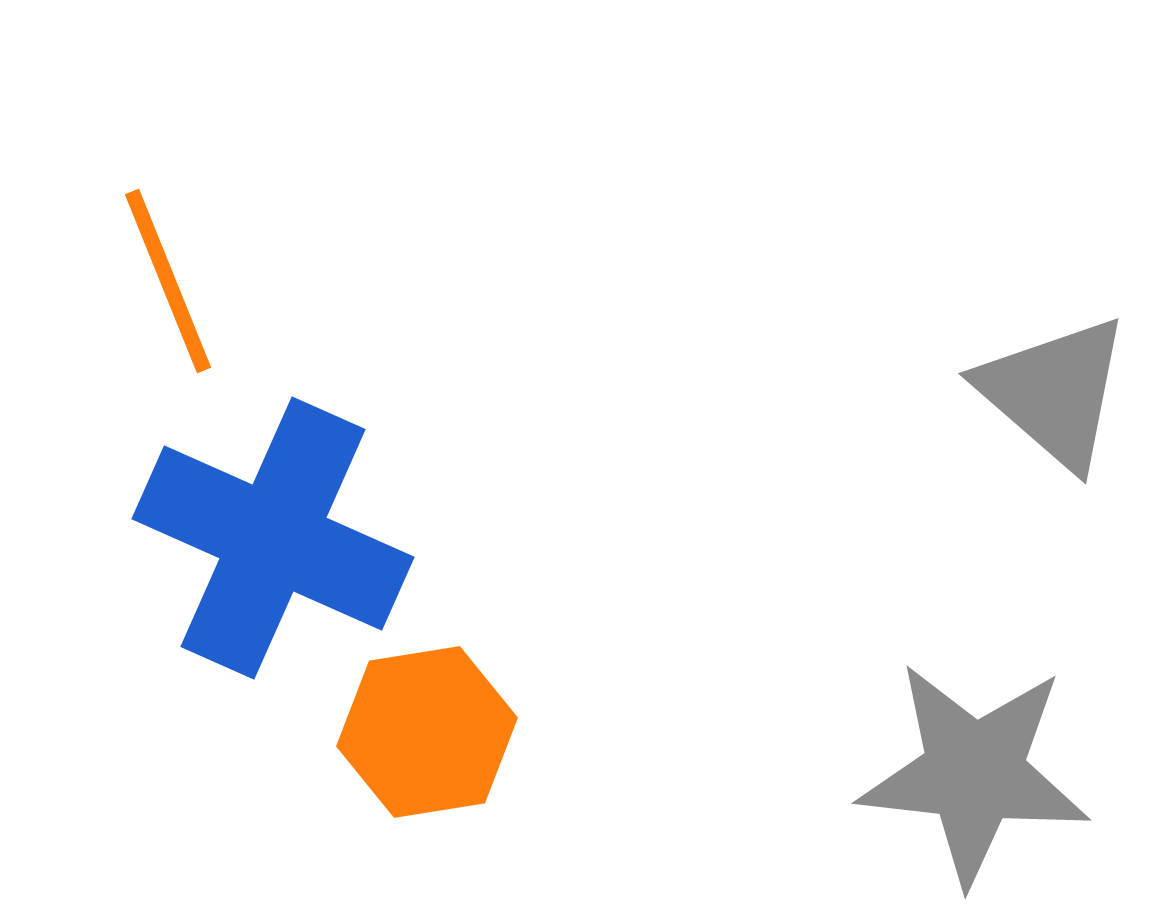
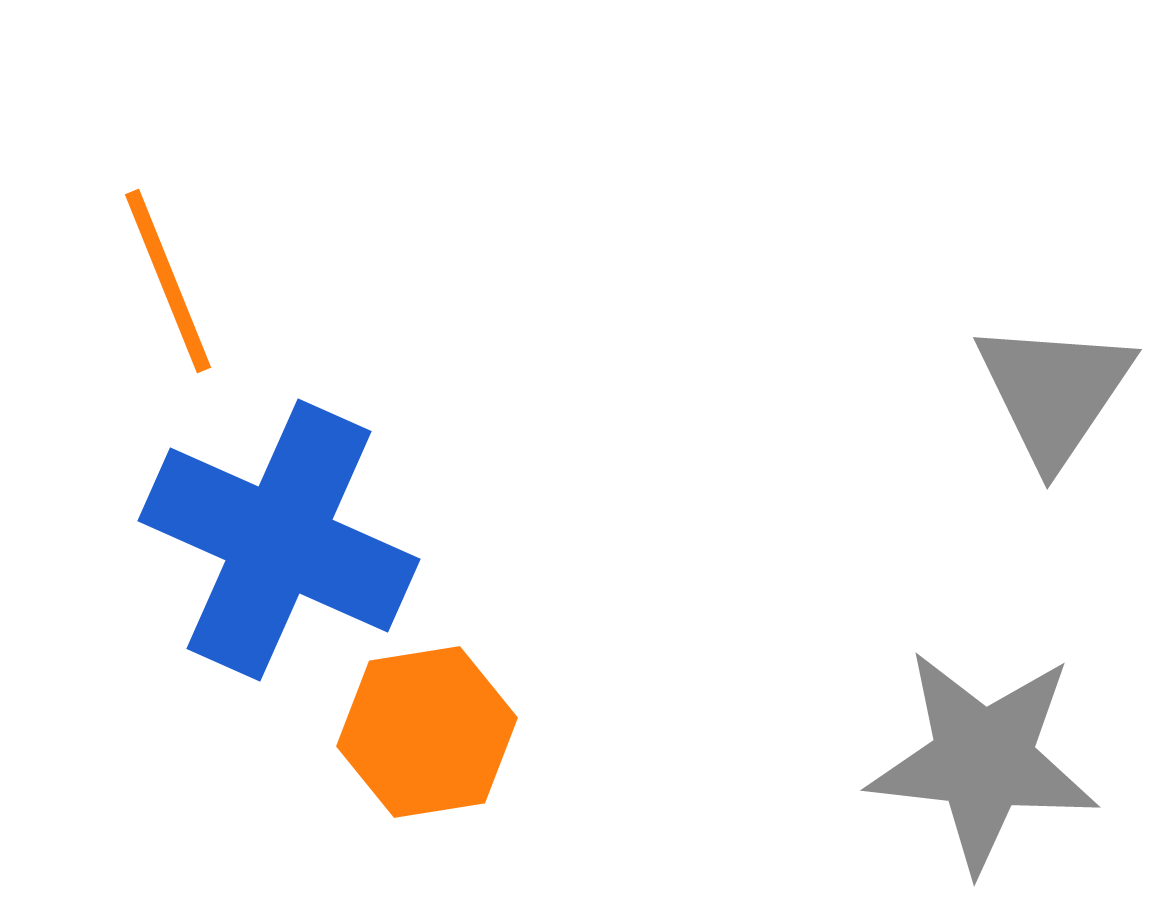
gray triangle: rotated 23 degrees clockwise
blue cross: moved 6 px right, 2 px down
gray star: moved 9 px right, 13 px up
